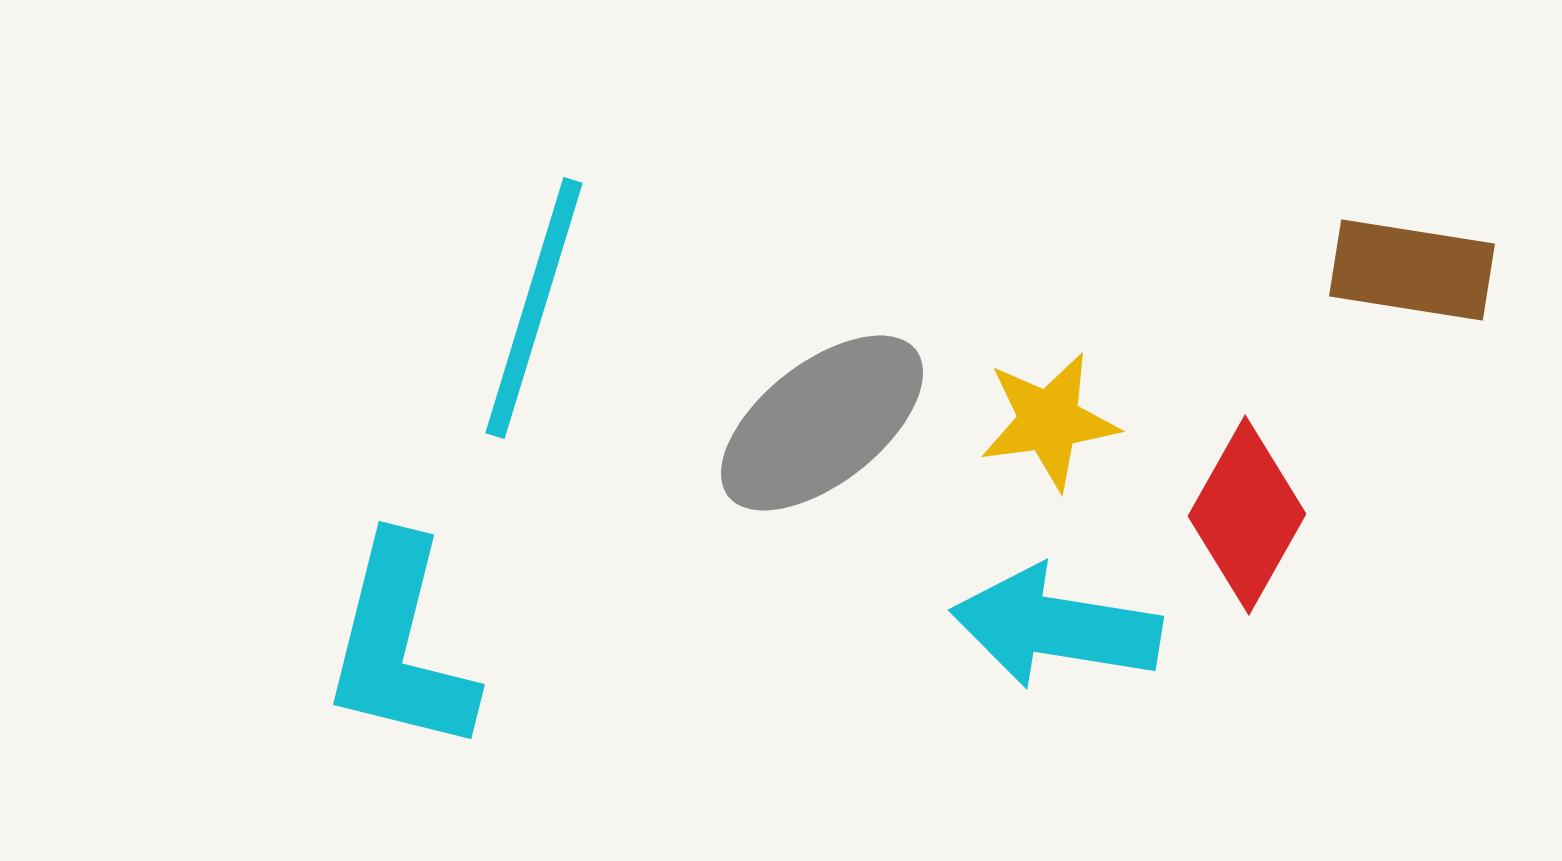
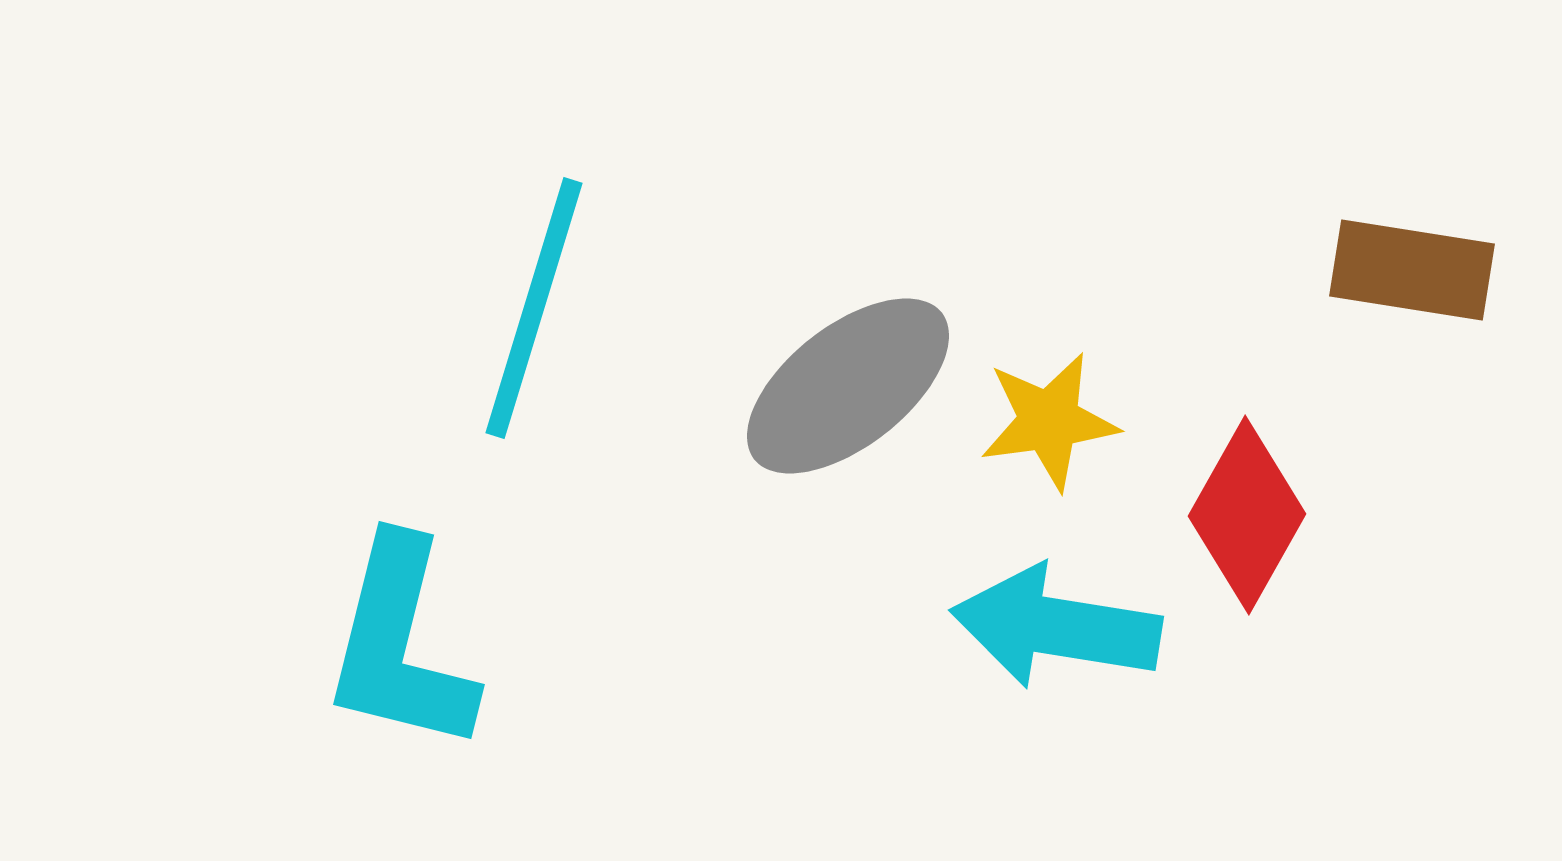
gray ellipse: moved 26 px right, 37 px up
